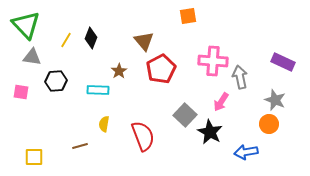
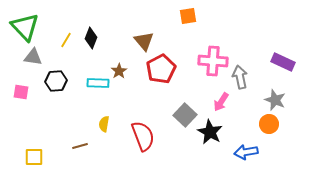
green triangle: moved 1 px left, 2 px down
gray triangle: moved 1 px right
cyan rectangle: moved 7 px up
